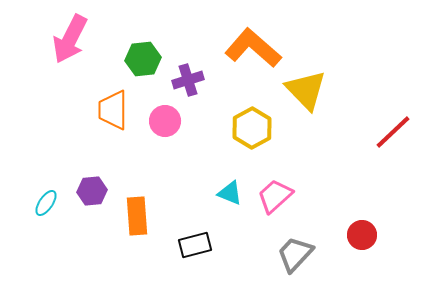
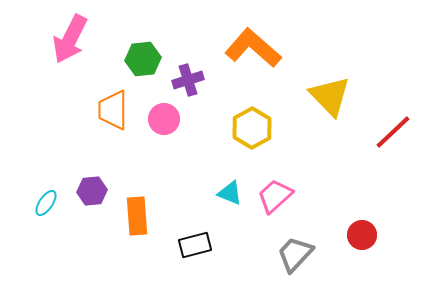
yellow triangle: moved 24 px right, 6 px down
pink circle: moved 1 px left, 2 px up
